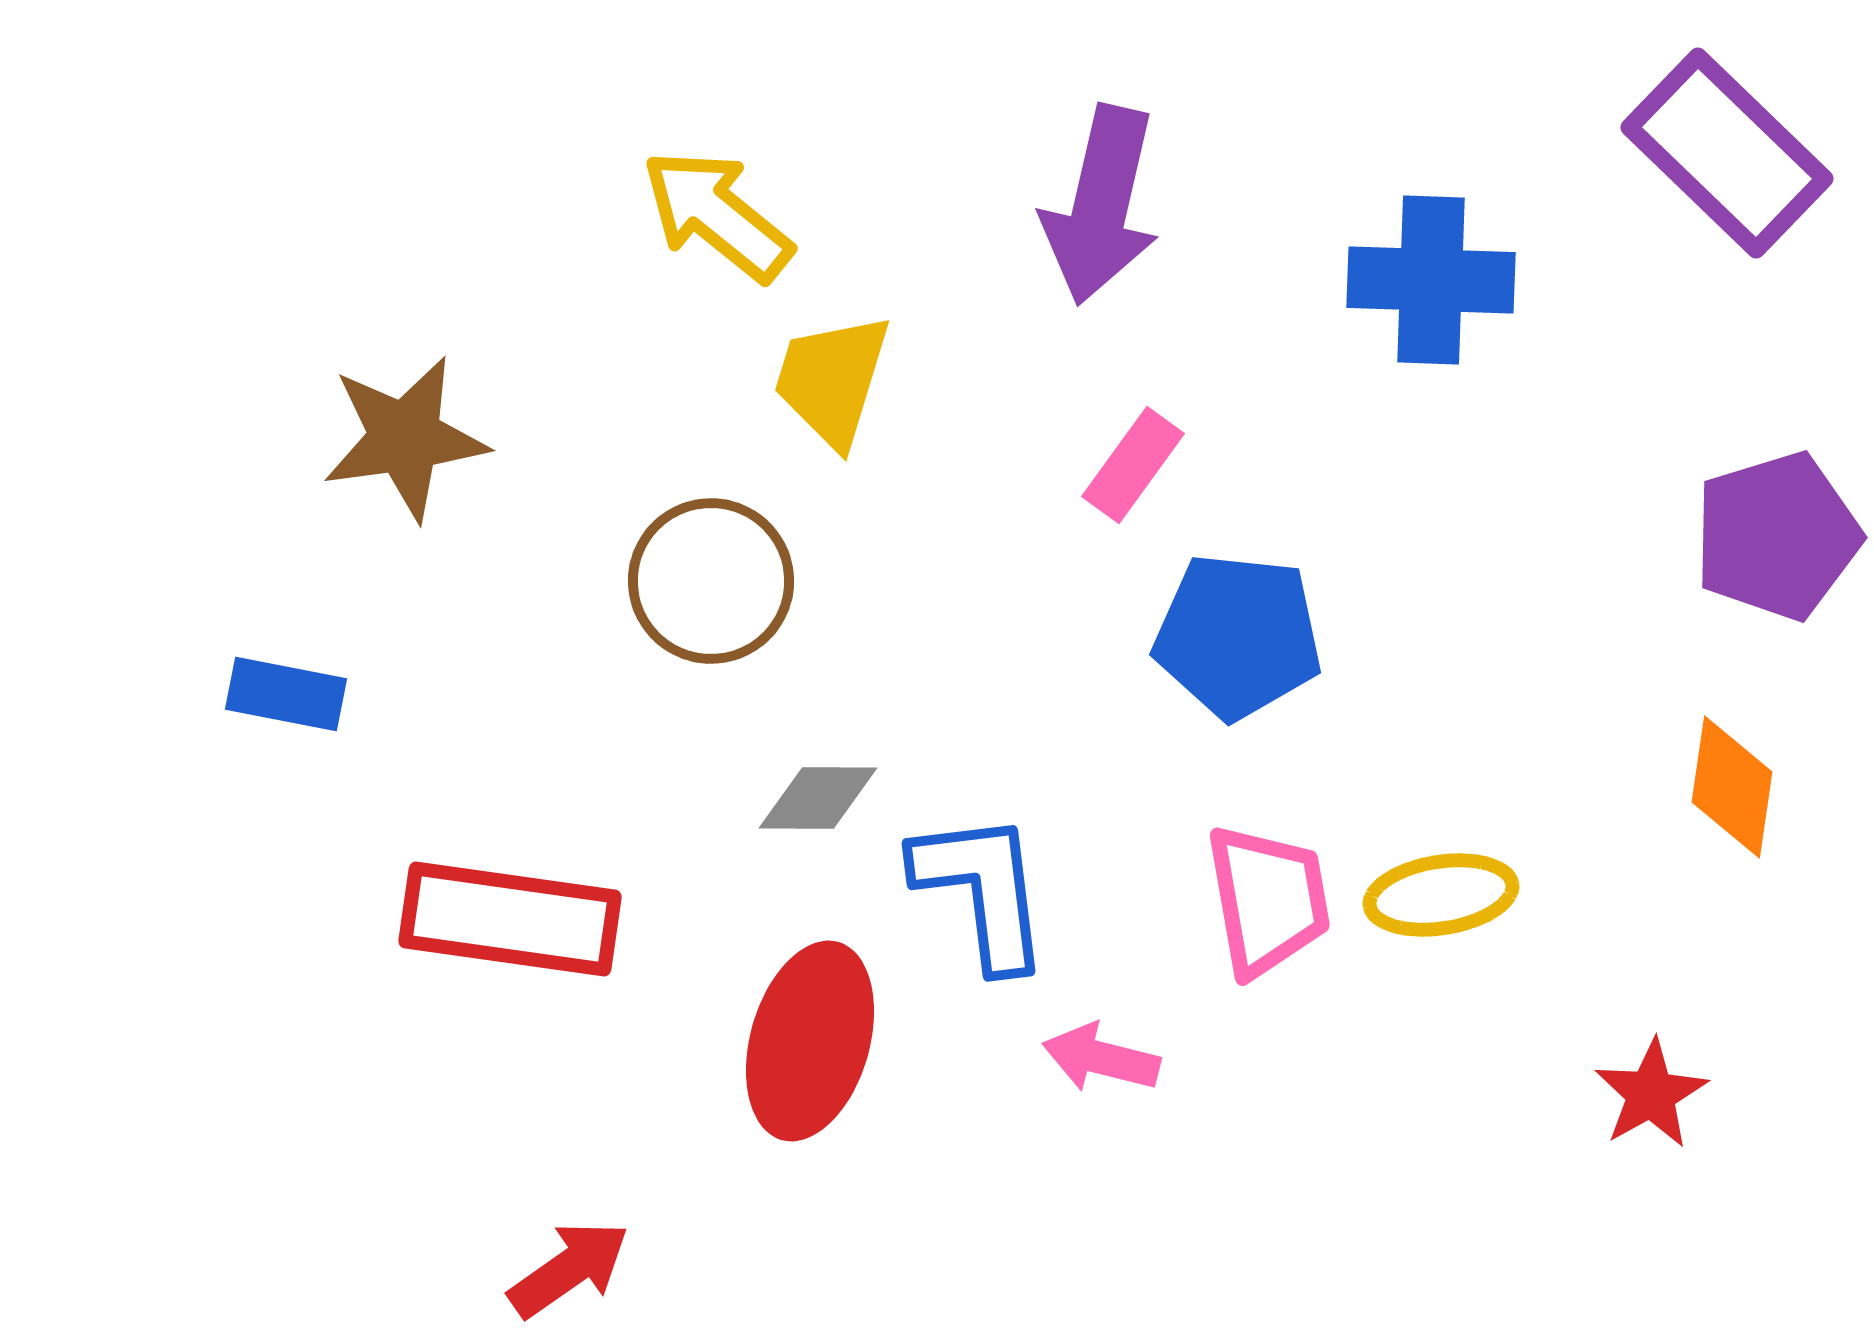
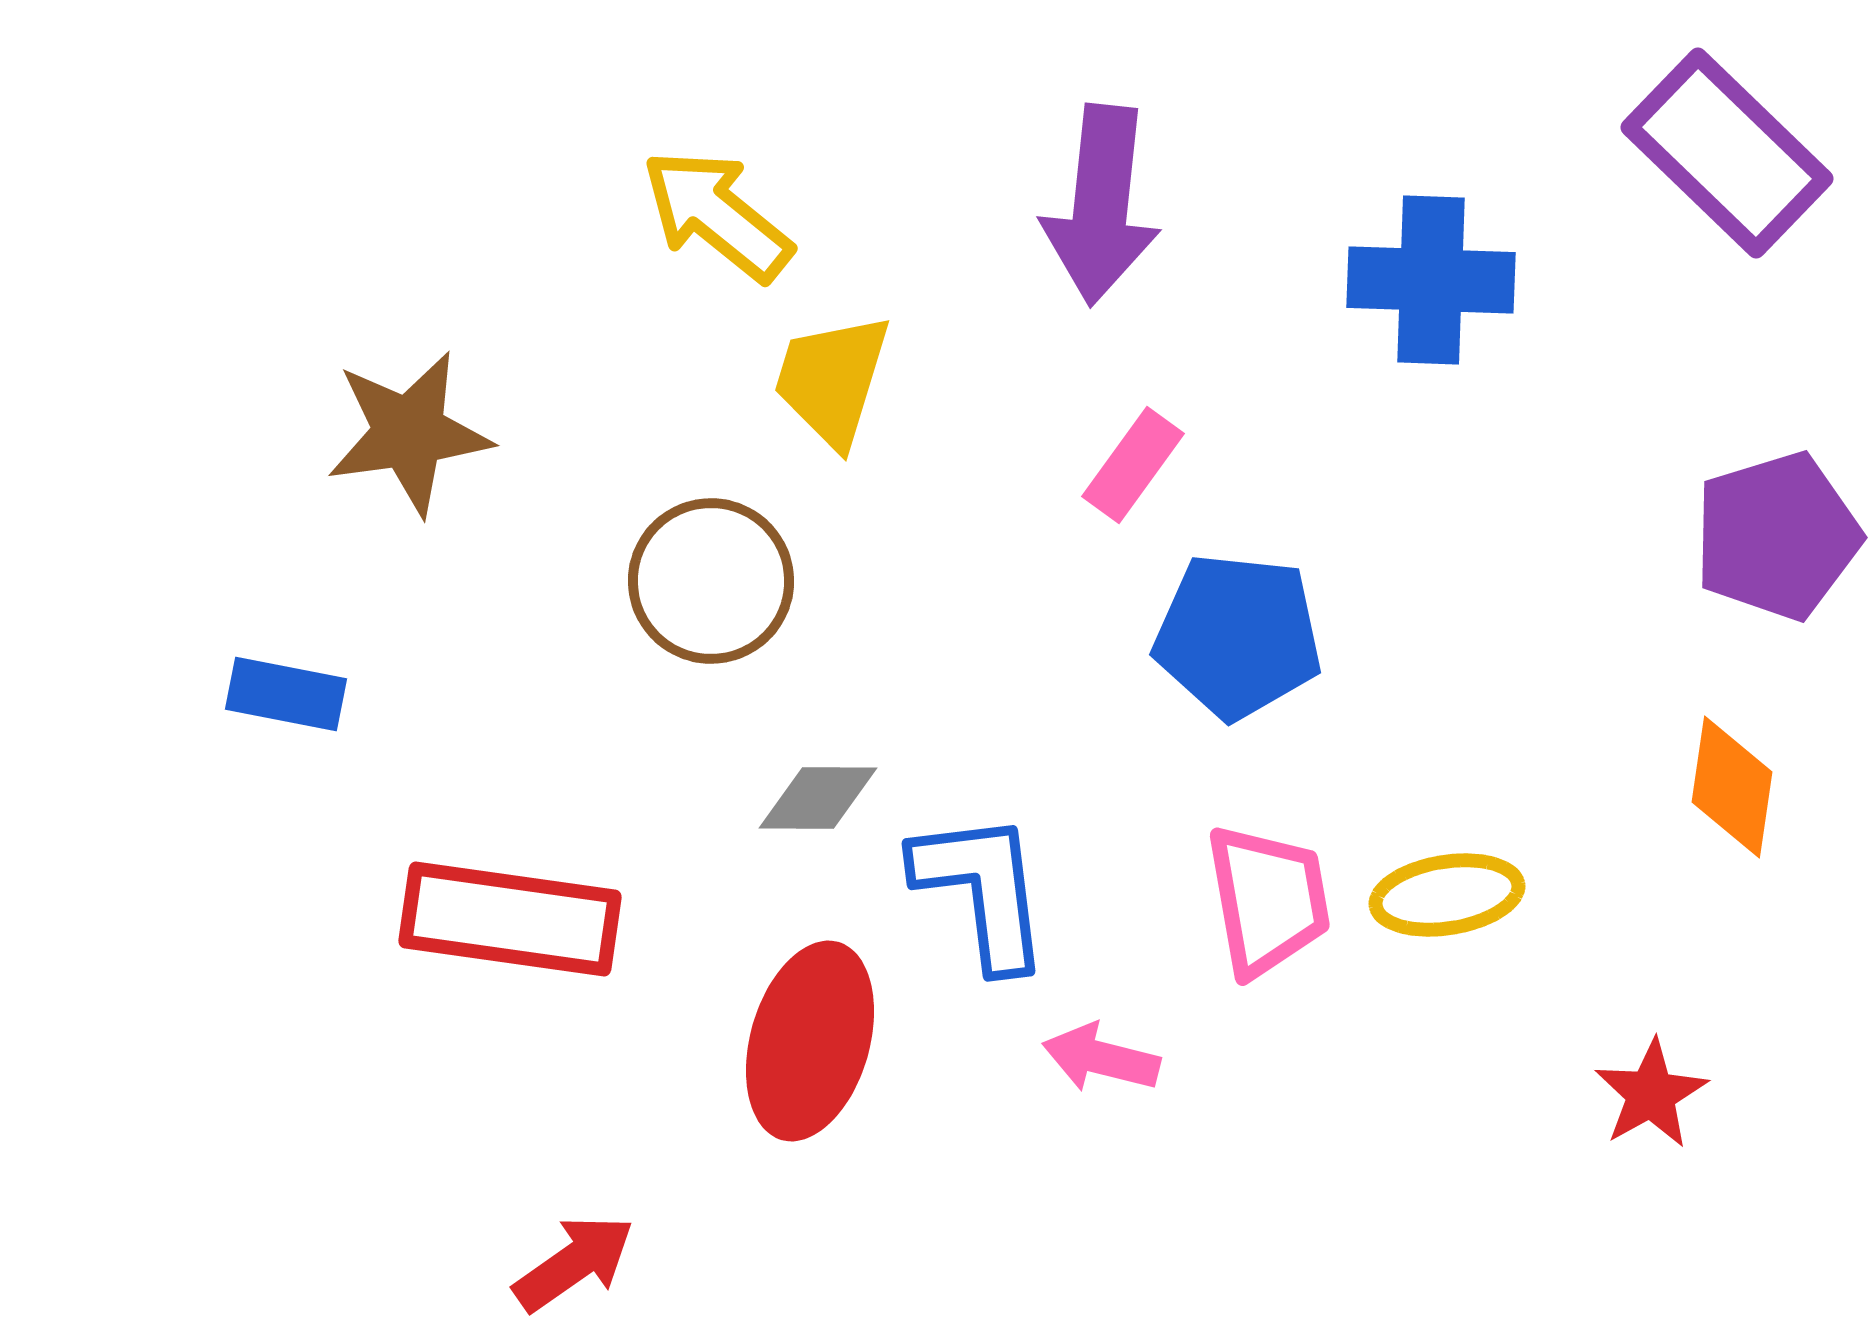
purple arrow: rotated 7 degrees counterclockwise
brown star: moved 4 px right, 5 px up
yellow ellipse: moved 6 px right
red arrow: moved 5 px right, 6 px up
